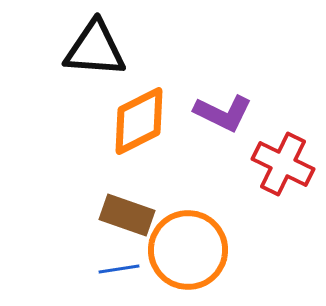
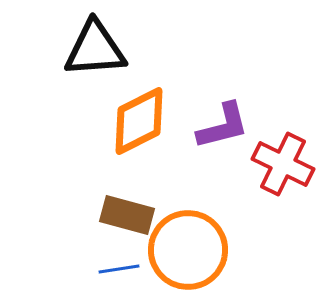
black triangle: rotated 8 degrees counterclockwise
purple L-shape: moved 13 px down; rotated 40 degrees counterclockwise
brown rectangle: rotated 4 degrees counterclockwise
